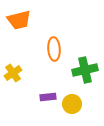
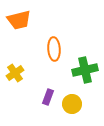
yellow cross: moved 2 px right
purple rectangle: rotated 63 degrees counterclockwise
